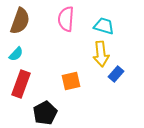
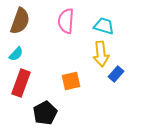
pink semicircle: moved 2 px down
red rectangle: moved 1 px up
